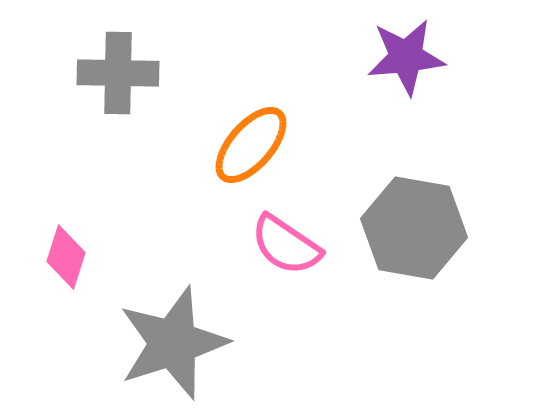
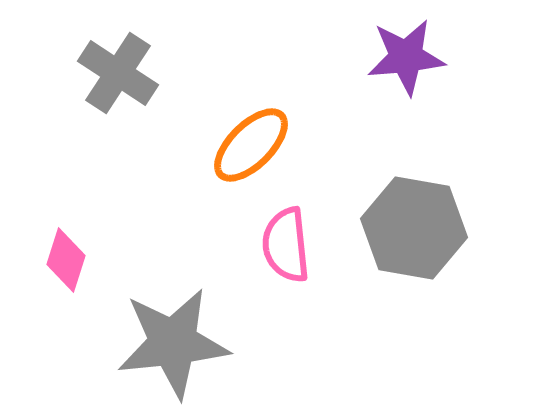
gray cross: rotated 32 degrees clockwise
orange ellipse: rotated 4 degrees clockwise
pink semicircle: rotated 50 degrees clockwise
pink diamond: moved 3 px down
gray star: rotated 12 degrees clockwise
